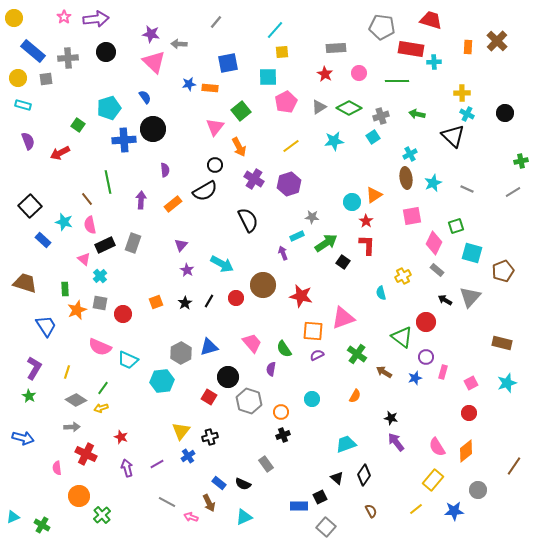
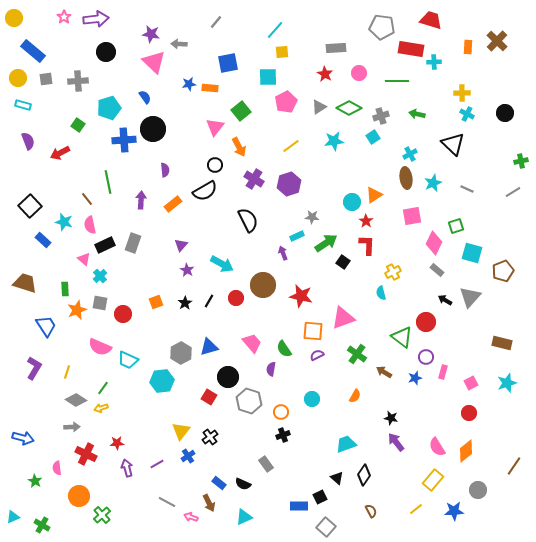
gray cross at (68, 58): moved 10 px right, 23 px down
black triangle at (453, 136): moved 8 px down
yellow cross at (403, 276): moved 10 px left, 4 px up
green star at (29, 396): moved 6 px right, 85 px down
red star at (121, 437): moved 4 px left, 6 px down; rotated 24 degrees counterclockwise
black cross at (210, 437): rotated 21 degrees counterclockwise
